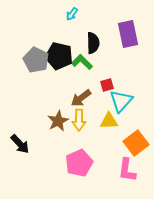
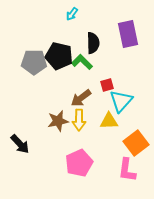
gray pentagon: moved 2 px left, 2 px down; rotated 25 degrees counterclockwise
brown star: rotated 15 degrees clockwise
